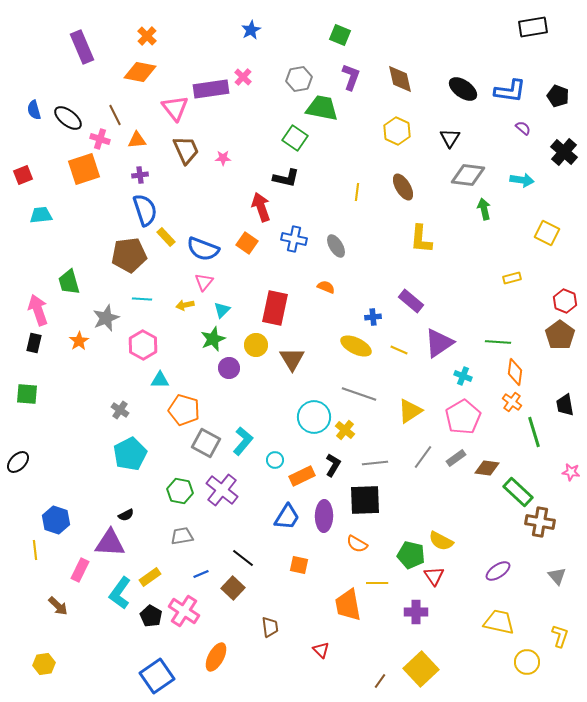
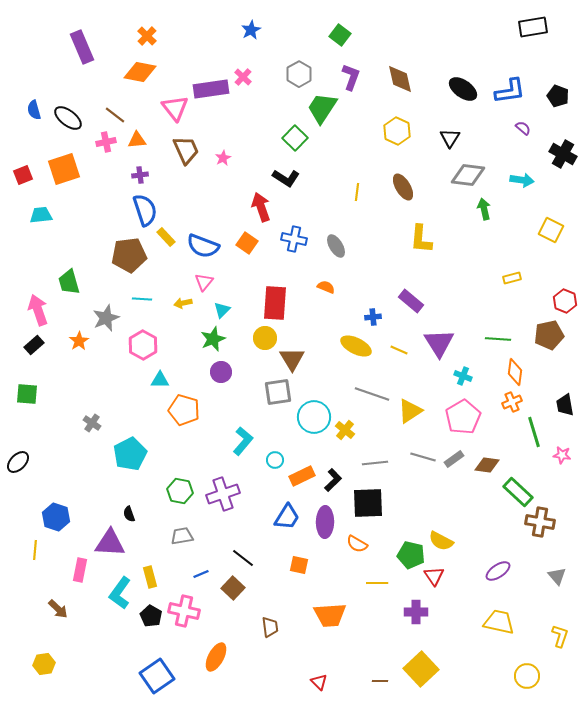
green square at (340, 35): rotated 15 degrees clockwise
gray hexagon at (299, 79): moved 5 px up; rotated 20 degrees counterclockwise
blue L-shape at (510, 91): rotated 16 degrees counterclockwise
green trapezoid at (322, 108): rotated 68 degrees counterclockwise
brown line at (115, 115): rotated 25 degrees counterclockwise
green square at (295, 138): rotated 10 degrees clockwise
pink cross at (100, 139): moved 6 px right, 3 px down; rotated 30 degrees counterclockwise
black cross at (564, 152): moved 1 px left, 2 px down; rotated 12 degrees counterclockwise
pink star at (223, 158): rotated 28 degrees counterclockwise
orange square at (84, 169): moved 20 px left
black L-shape at (286, 178): rotated 20 degrees clockwise
yellow square at (547, 233): moved 4 px right, 3 px up
blue semicircle at (203, 249): moved 3 px up
yellow arrow at (185, 305): moved 2 px left, 2 px up
red rectangle at (275, 308): moved 5 px up; rotated 8 degrees counterclockwise
brown pentagon at (560, 335): moved 11 px left; rotated 24 degrees clockwise
green line at (498, 342): moved 3 px up
black rectangle at (34, 343): moved 2 px down; rotated 36 degrees clockwise
purple triangle at (439, 343): rotated 28 degrees counterclockwise
yellow circle at (256, 345): moved 9 px right, 7 px up
purple circle at (229, 368): moved 8 px left, 4 px down
gray line at (359, 394): moved 13 px right
orange cross at (512, 402): rotated 30 degrees clockwise
gray cross at (120, 410): moved 28 px left, 13 px down
gray square at (206, 443): moved 72 px right, 51 px up; rotated 36 degrees counterclockwise
gray line at (423, 457): rotated 70 degrees clockwise
gray rectangle at (456, 458): moved 2 px left, 1 px down
black L-shape at (333, 465): moved 15 px down; rotated 15 degrees clockwise
brown diamond at (487, 468): moved 3 px up
pink star at (571, 472): moved 9 px left, 17 px up
purple cross at (222, 490): moved 1 px right, 4 px down; rotated 32 degrees clockwise
black square at (365, 500): moved 3 px right, 3 px down
black semicircle at (126, 515): moved 3 px right, 1 px up; rotated 98 degrees clockwise
purple ellipse at (324, 516): moved 1 px right, 6 px down
blue hexagon at (56, 520): moved 3 px up
yellow line at (35, 550): rotated 12 degrees clockwise
pink rectangle at (80, 570): rotated 15 degrees counterclockwise
yellow rectangle at (150, 577): rotated 70 degrees counterclockwise
orange trapezoid at (348, 605): moved 18 px left, 10 px down; rotated 84 degrees counterclockwise
brown arrow at (58, 606): moved 3 px down
pink cross at (184, 611): rotated 20 degrees counterclockwise
red triangle at (321, 650): moved 2 px left, 32 px down
yellow circle at (527, 662): moved 14 px down
brown line at (380, 681): rotated 56 degrees clockwise
